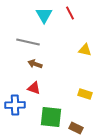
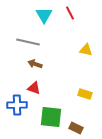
yellow triangle: moved 1 px right
blue cross: moved 2 px right
